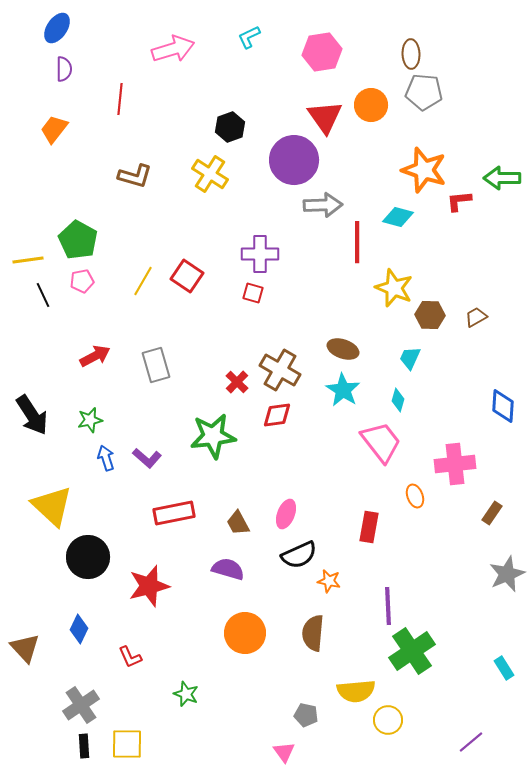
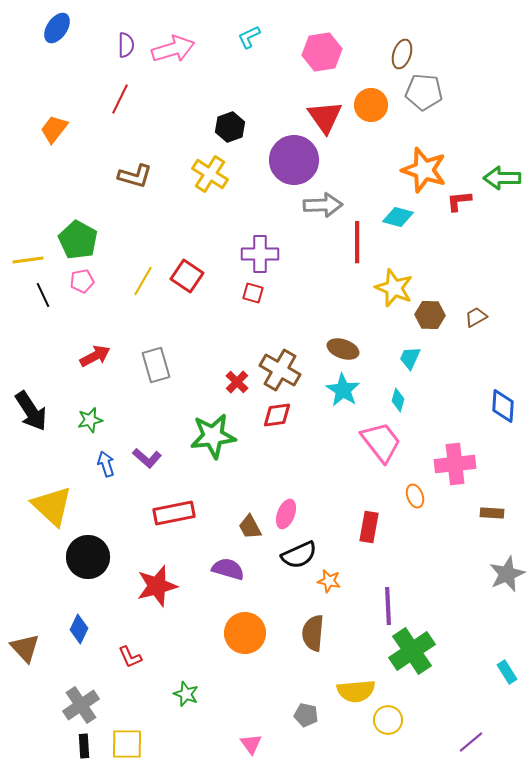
brown ellipse at (411, 54): moved 9 px left; rotated 20 degrees clockwise
purple semicircle at (64, 69): moved 62 px right, 24 px up
red line at (120, 99): rotated 20 degrees clockwise
black arrow at (32, 415): moved 1 px left, 4 px up
blue arrow at (106, 458): moved 6 px down
brown rectangle at (492, 513): rotated 60 degrees clockwise
brown trapezoid at (238, 523): moved 12 px right, 4 px down
red star at (149, 586): moved 8 px right
cyan rectangle at (504, 668): moved 3 px right, 4 px down
pink triangle at (284, 752): moved 33 px left, 8 px up
